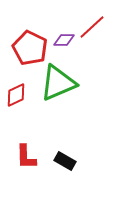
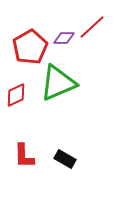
purple diamond: moved 2 px up
red pentagon: moved 1 px up; rotated 16 degrees clockwise
red L-shape: moved 2 px left, 1 px up
black rectangle: moved 2 px up
